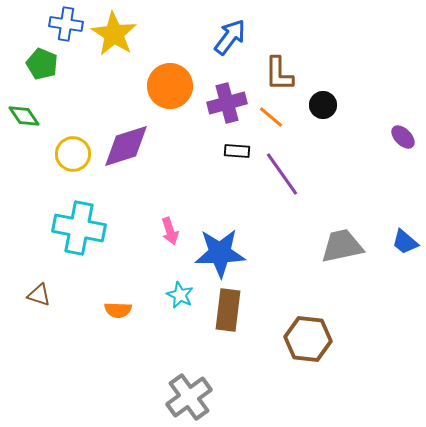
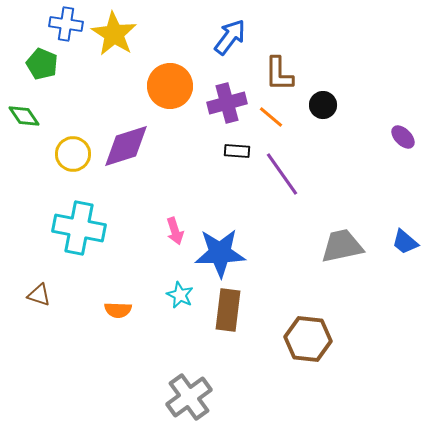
pink arrow: moved 5 px right
